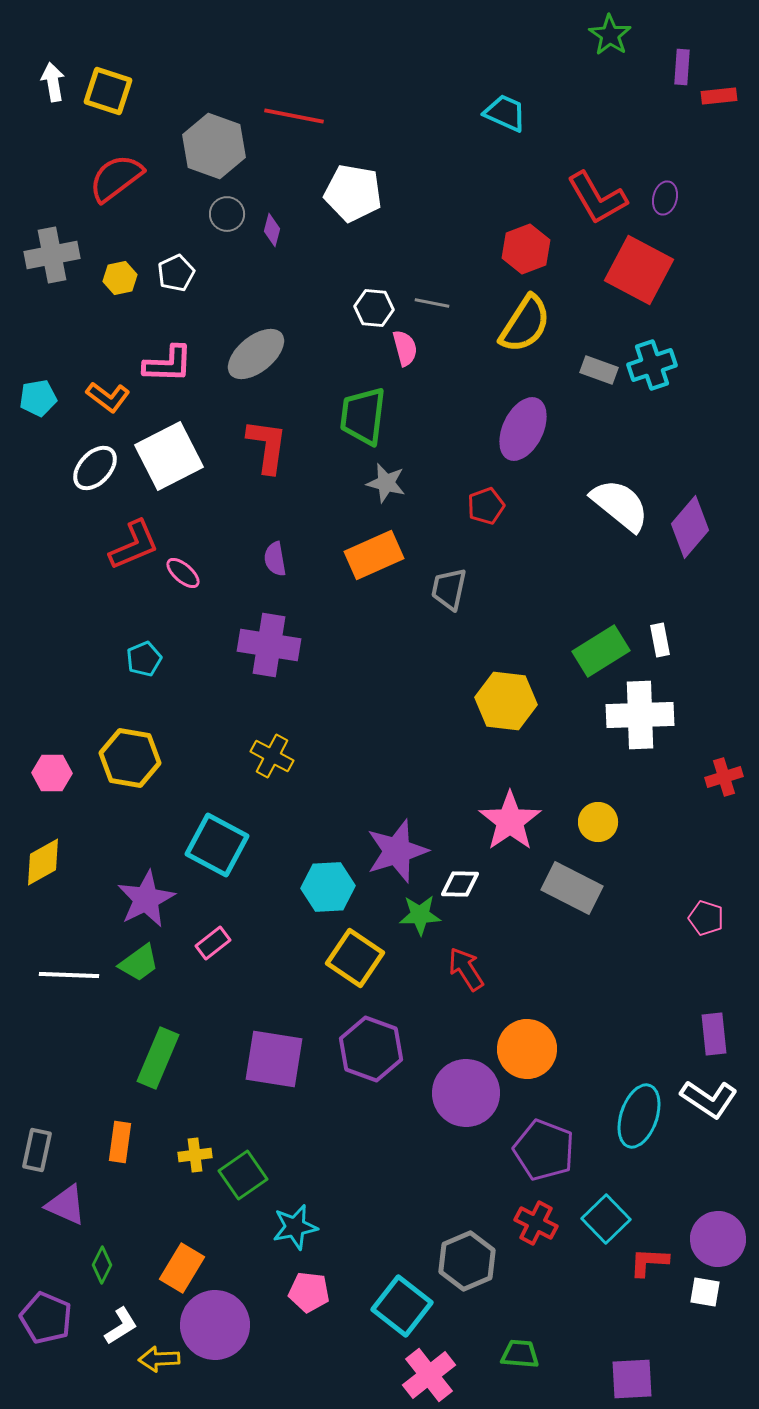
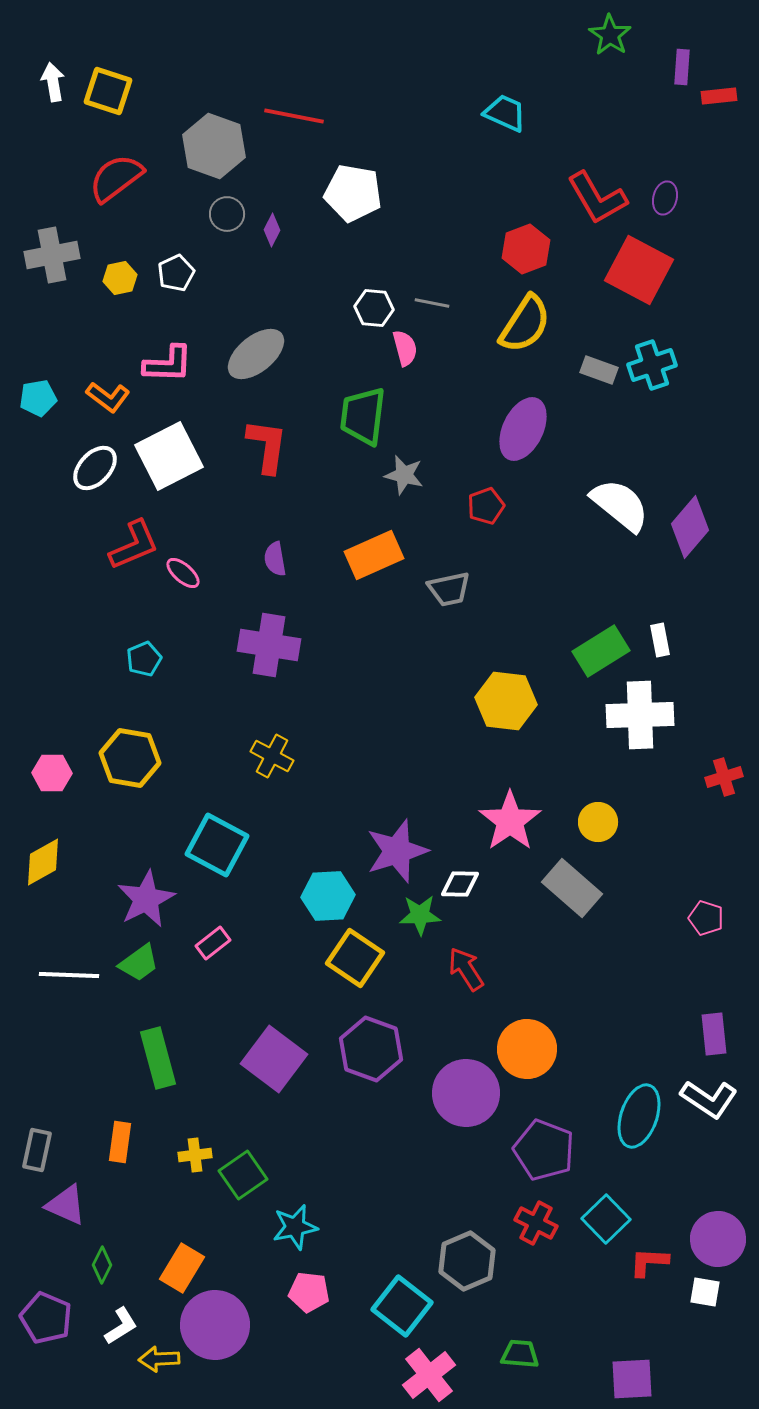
purple diamond at (272, 230): rotated 12 degrees clockwise
gray star at (386, 483): moved 18 px right, 8 px up
gray trapezoid at (449, 589): rotated 114 degrees counterclockwise
cyan hexagon at (328, 887): moved 9 px down
gray rectangle at (572, 888): rotated 14 degrees clockwise
green rectangle at (158, 1058): rotated 38 degrees counterclockwise
purple square at (274, 1059): rotated 28 degrees clockwise
